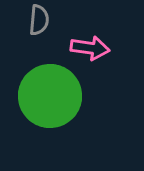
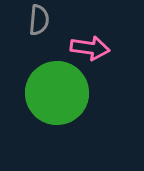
green circle: moved 7 px right, 3 px up
